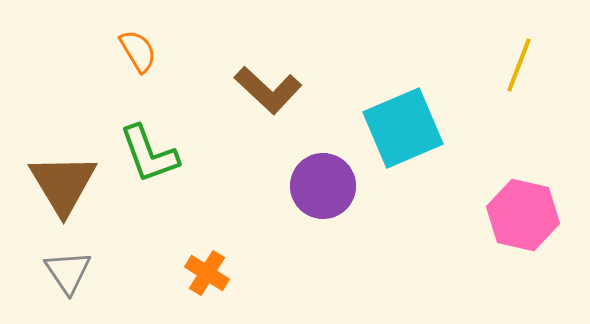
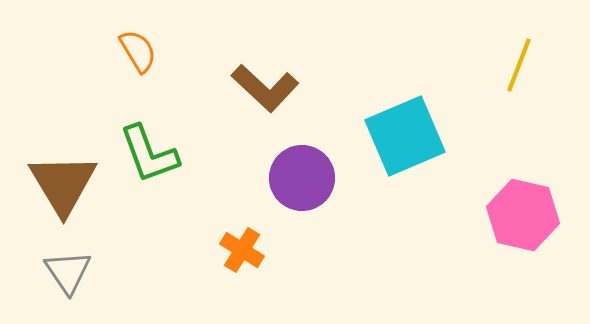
brown L-shape: moved 3 px left, 2 px up
cyan square: moved 2 px right, 8 px down
purple circle: moved 21 px left, 8 px up
orange cross: moved 35 px right, 23 px up
